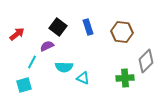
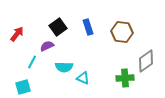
black square: rotated 18 degrees clockwise
red arrow: rotated 14 degrees counterclockwise
gray diamond: rotated 10 degrees clockwise
cyan square: moved 1 px left, 2 px down
